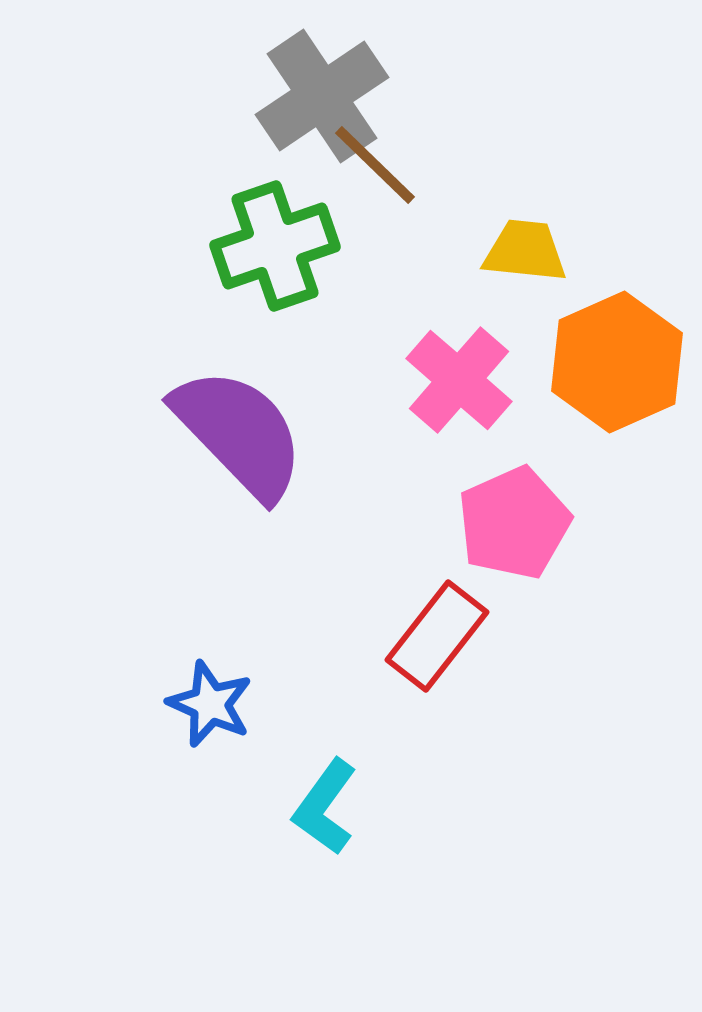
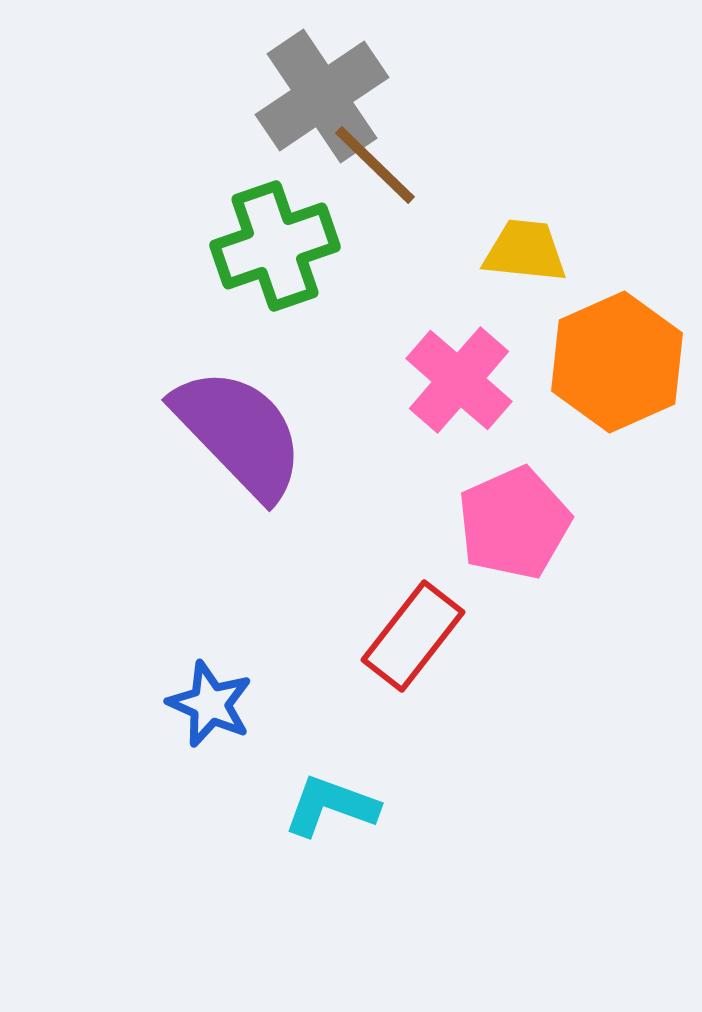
red rectangle: moved 24 px left
cyan L-shape: moved 6 px right, 1 px up; rotated 74 degrees clockwise
